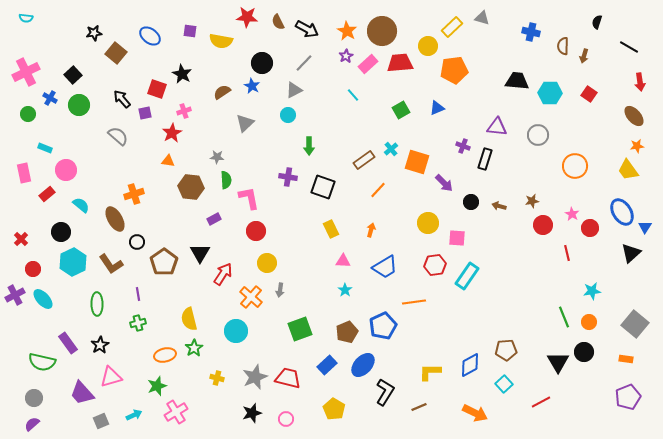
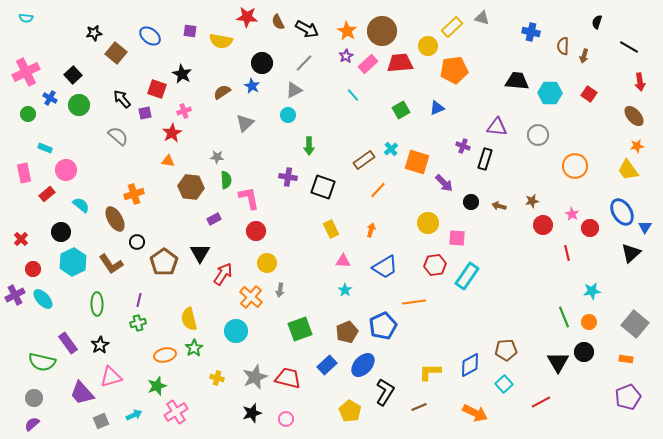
purple line at (138, 294): moved 1 px right, 6 px down; rotated 24 degrees clockwise
yellow pentagon at (334, 409): moved 16 px right, 2 px down
